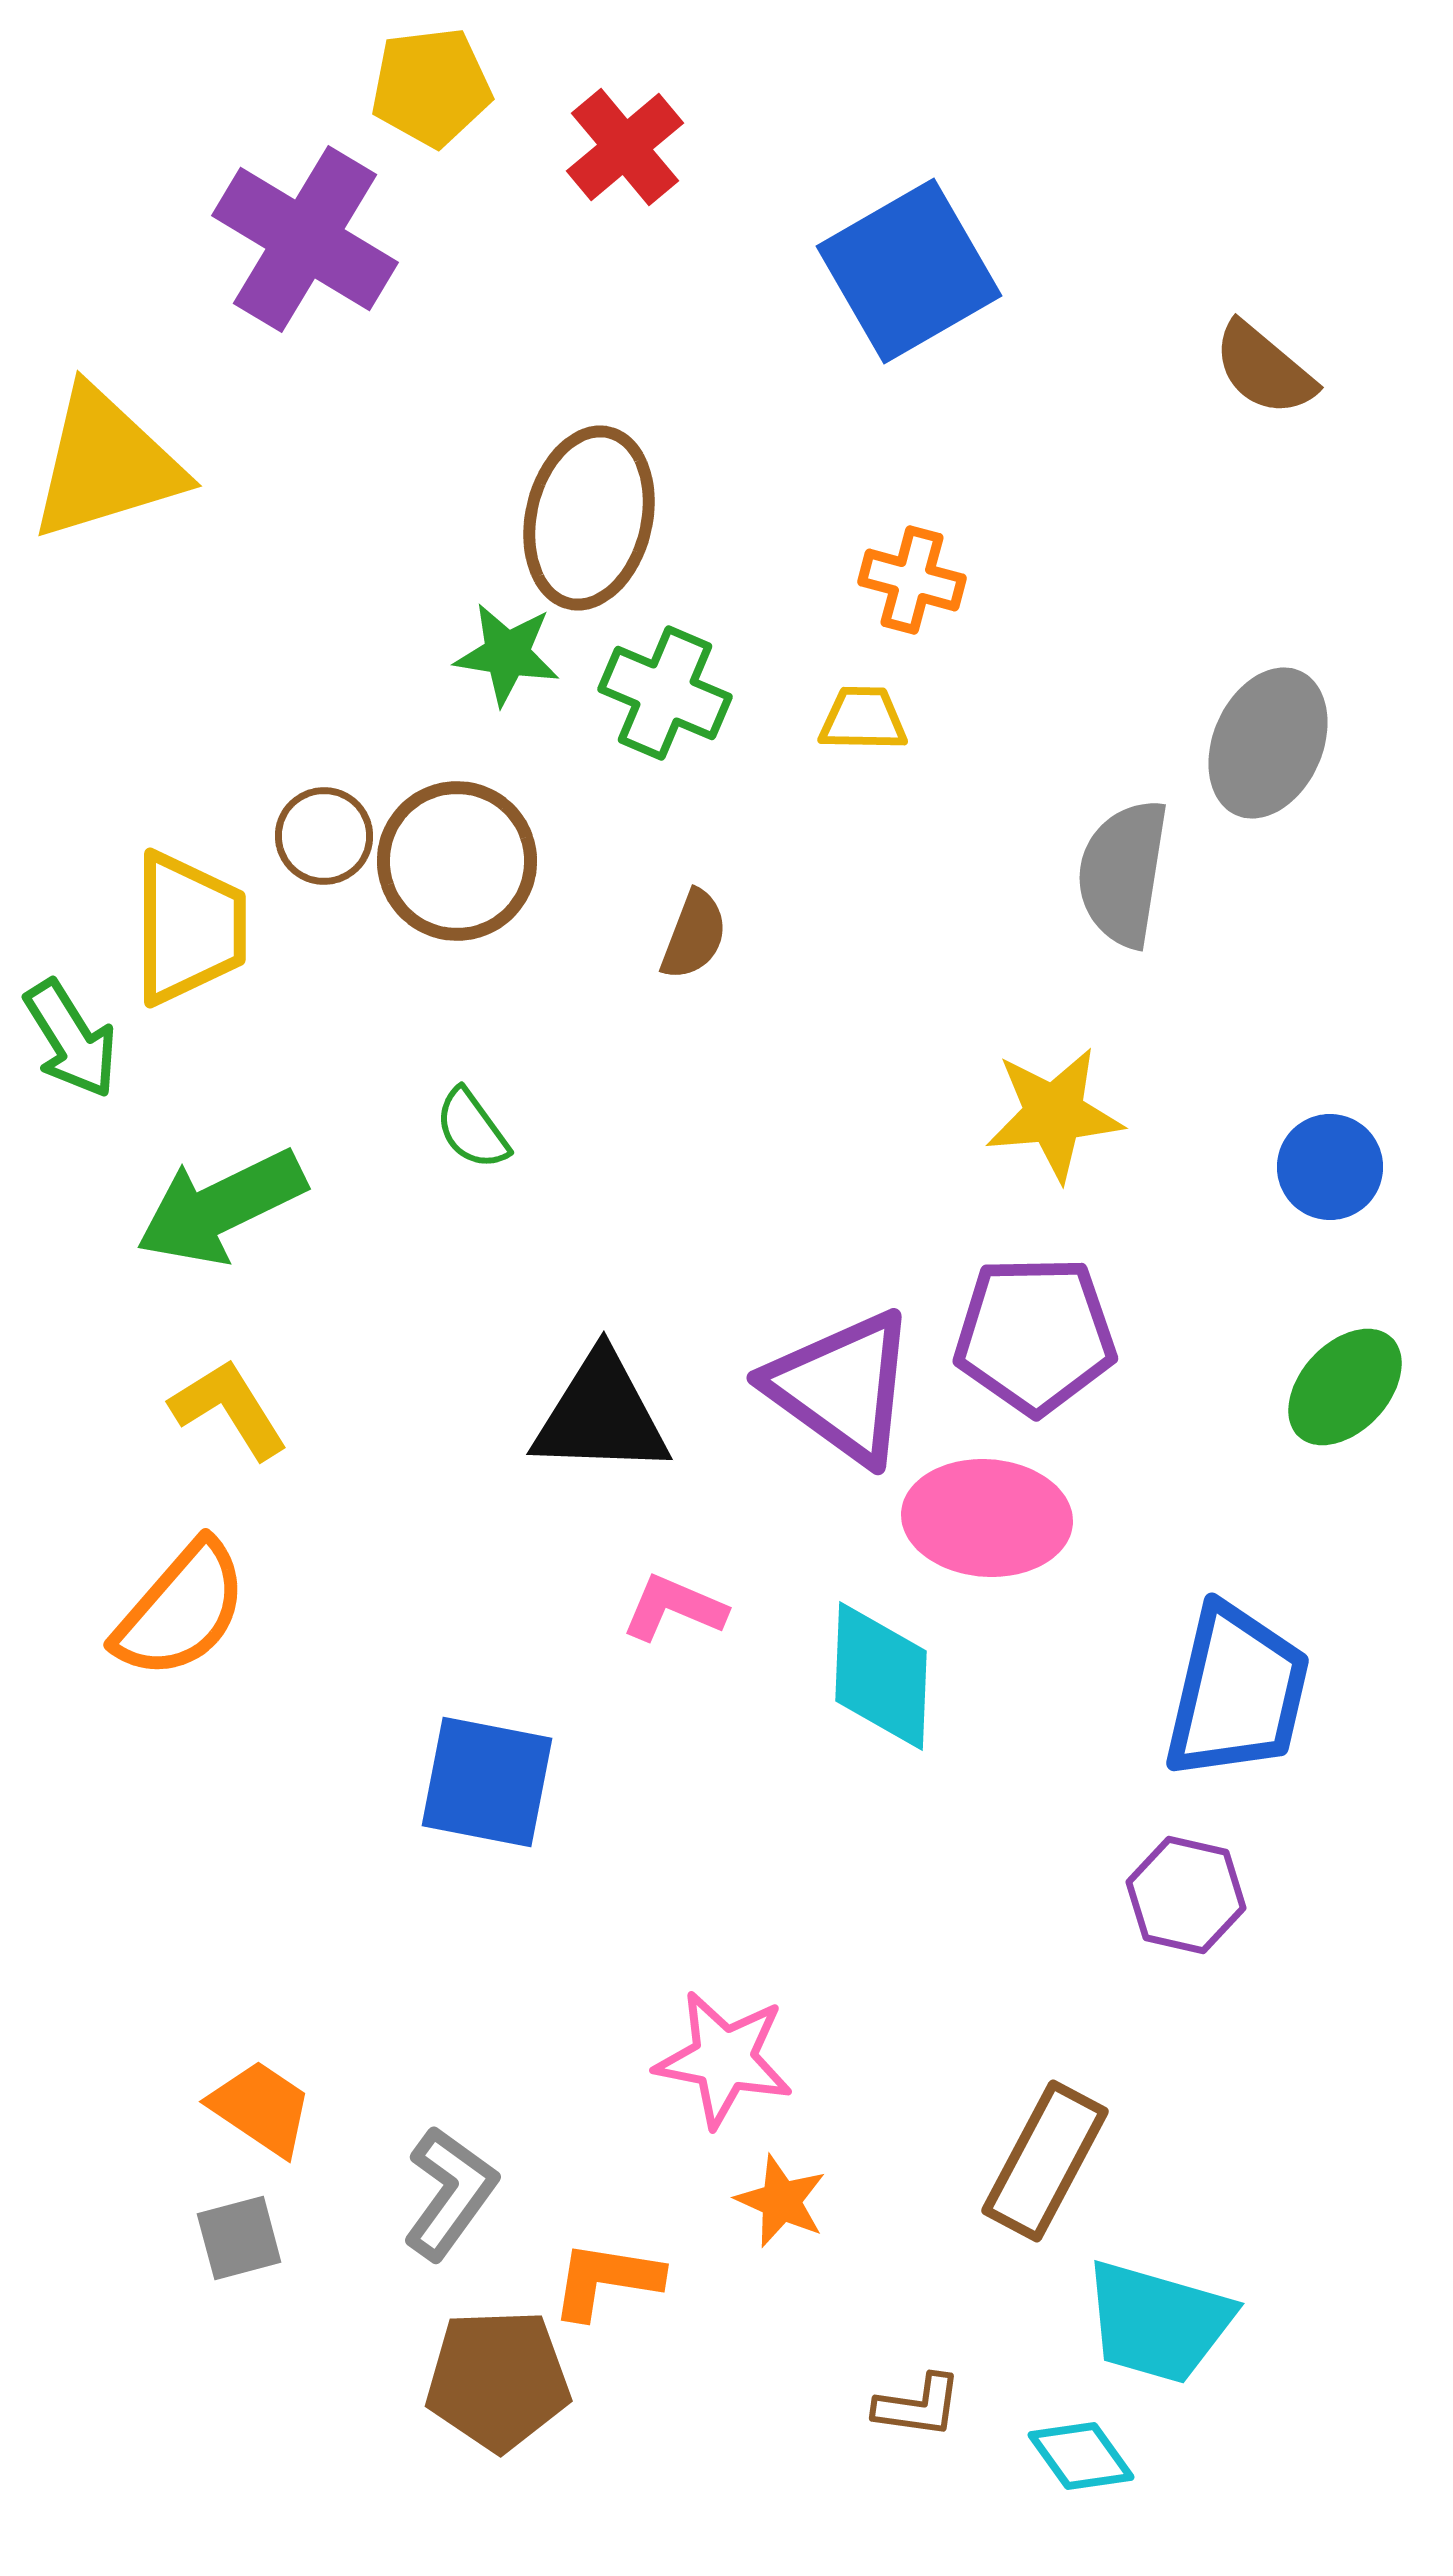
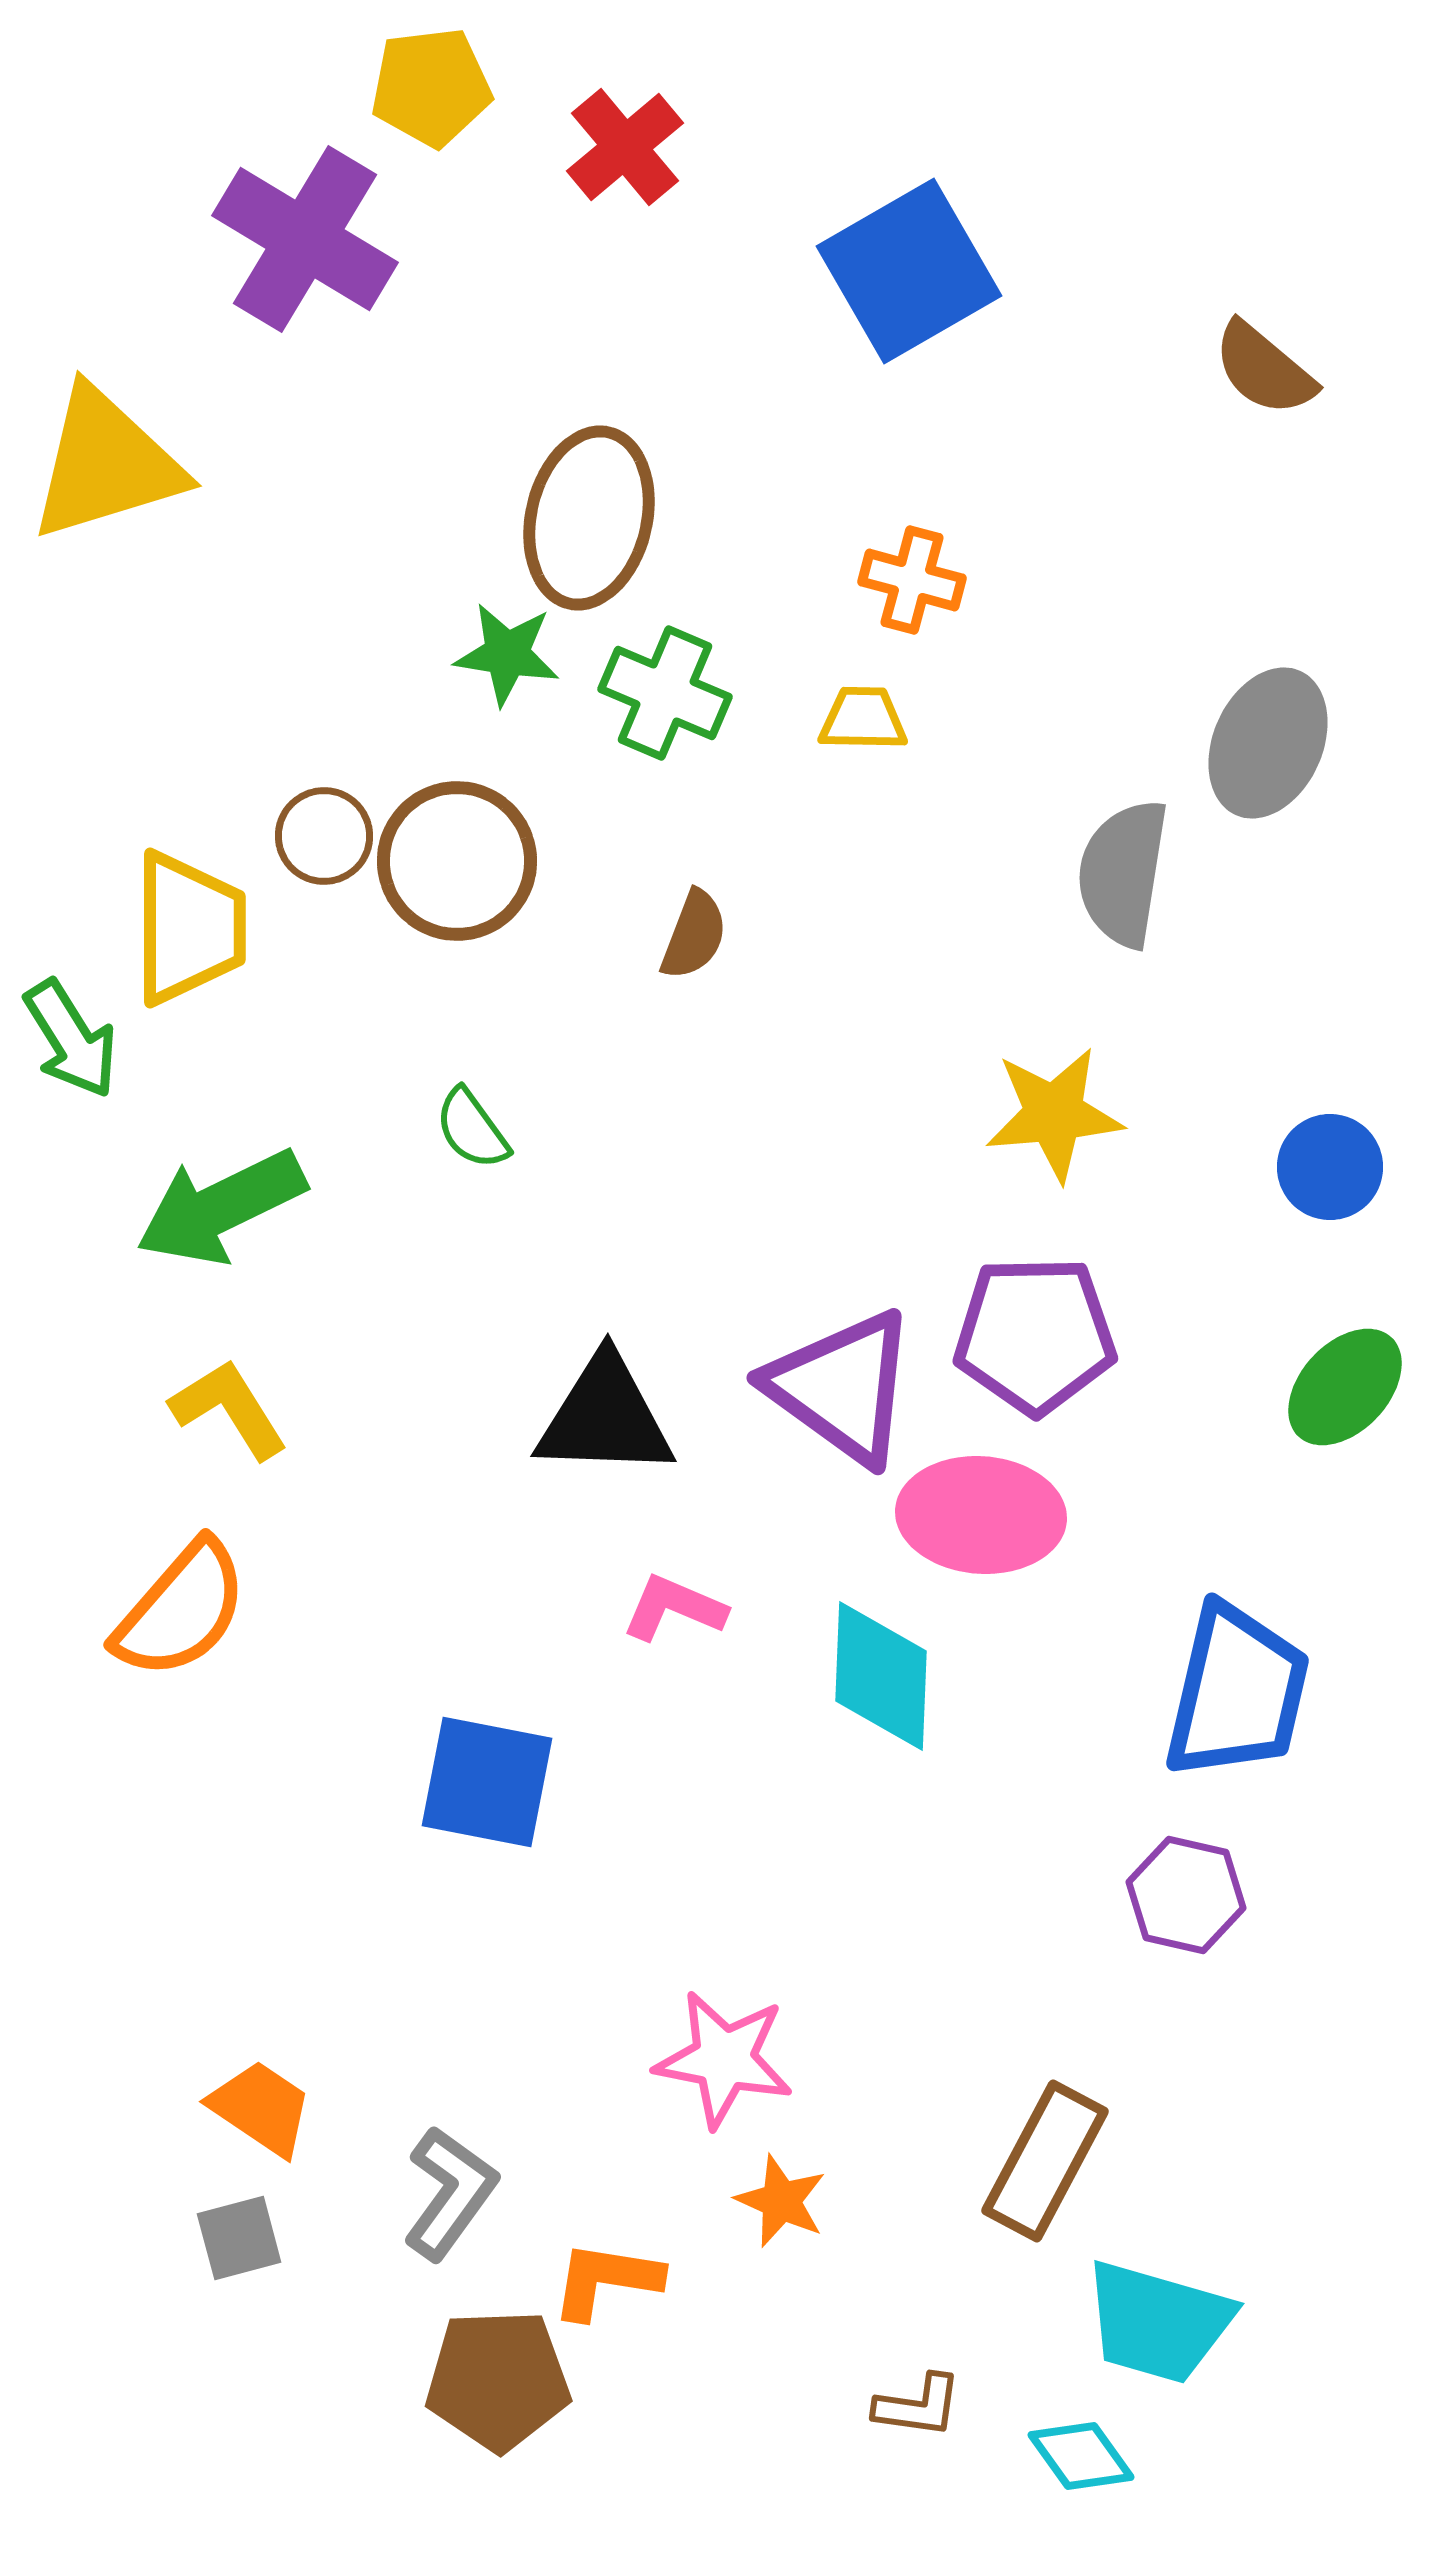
black triangle at (601, 1415): moved 4 px right, 2 px down
pink ellipse at (987, 1518): moved 6 px left, 3 px up
